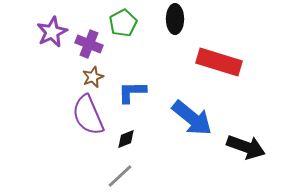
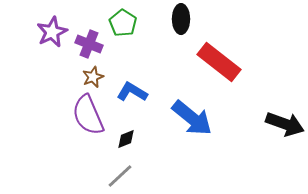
black ellipse: moved 6 px right
green pentagon: rotated 12 degrees counterclockwise
red rectangle: rotated 21 degrees clockwise
blue L-shape: rotated 32 degrees clockwise
black arrow: moved 39 px right, 23 px up
